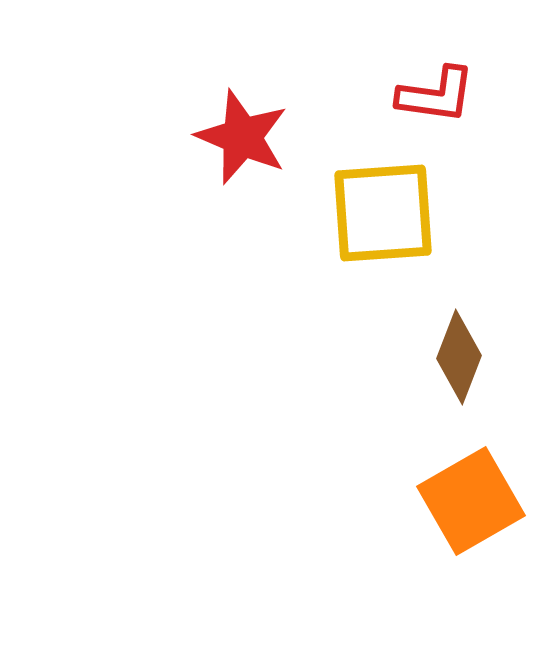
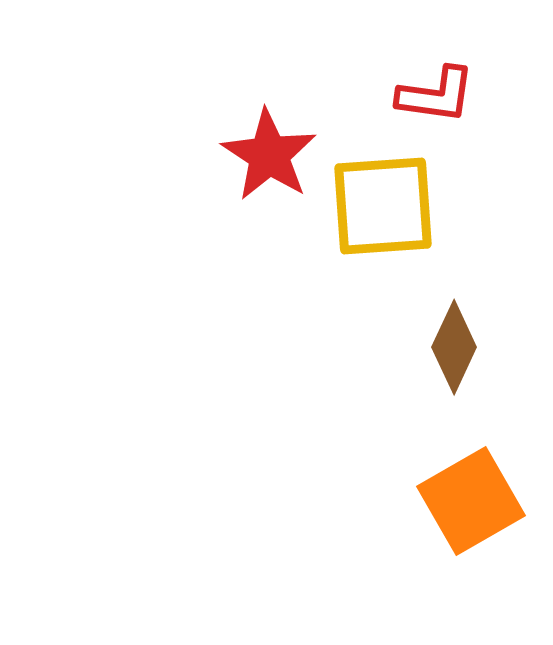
red star: moved 27 px right, 18 px down; rotated 10 degrees clockwise
yellow square: moved 7 px up
brown diamond: moved 5 px left, 10 px up; rotated 4 degrees clockwise
